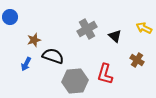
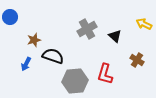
yellow arrow: moved 4 px up
